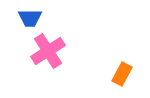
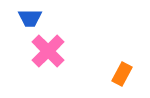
pink cross: rotated 12 degrees counterclockwise
